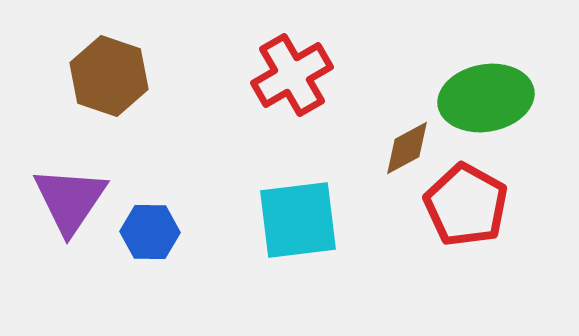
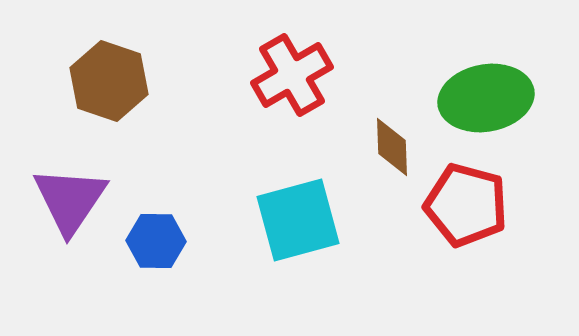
brown hexagon: moved 5 px down
brown diamond: moved 15 px left, 1 px up; rotated 64 degrees counterclockwise
red pentagon: rotated 14 degrees counterclockwise
cyan square: rotated 8 degrees counterclockwise
blue hexagon: moved 6 px right, 9 px down
